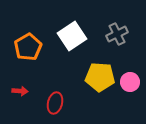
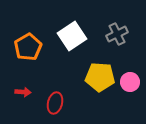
red arrow: moved 3 px right, 1 px down
